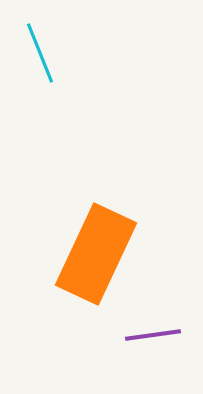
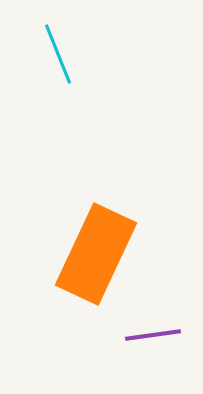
cyan line: moved 18 px right, 1 px down
